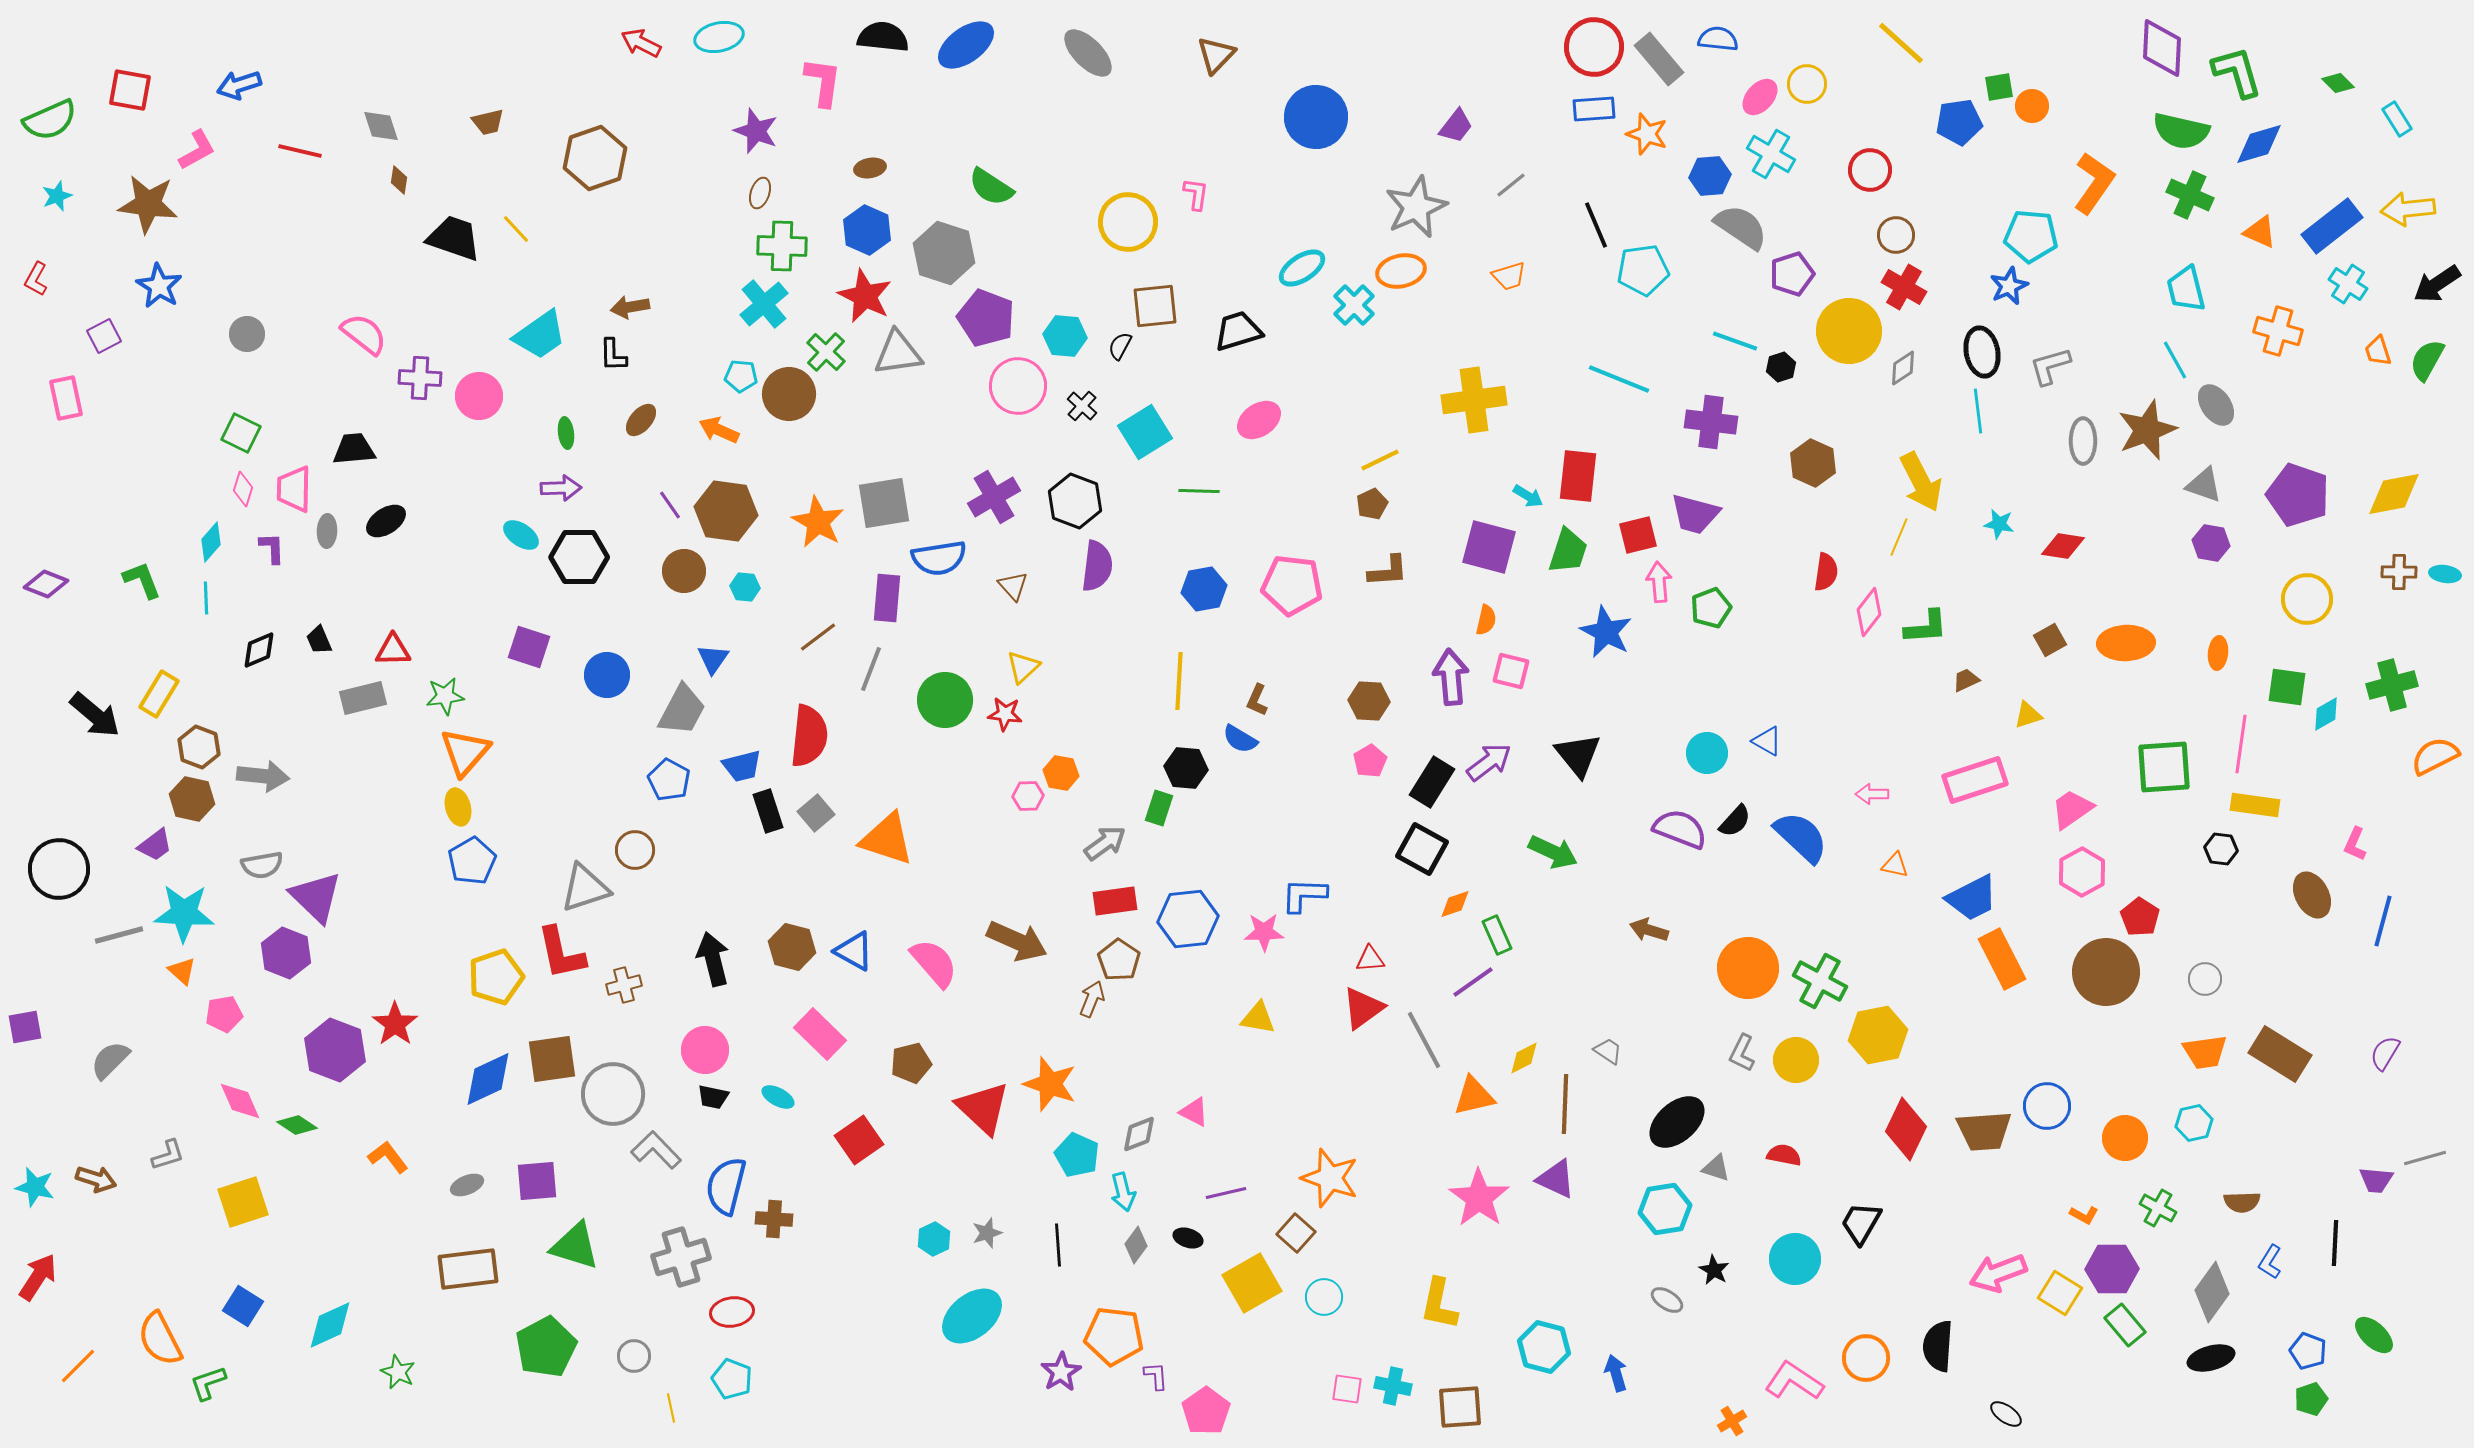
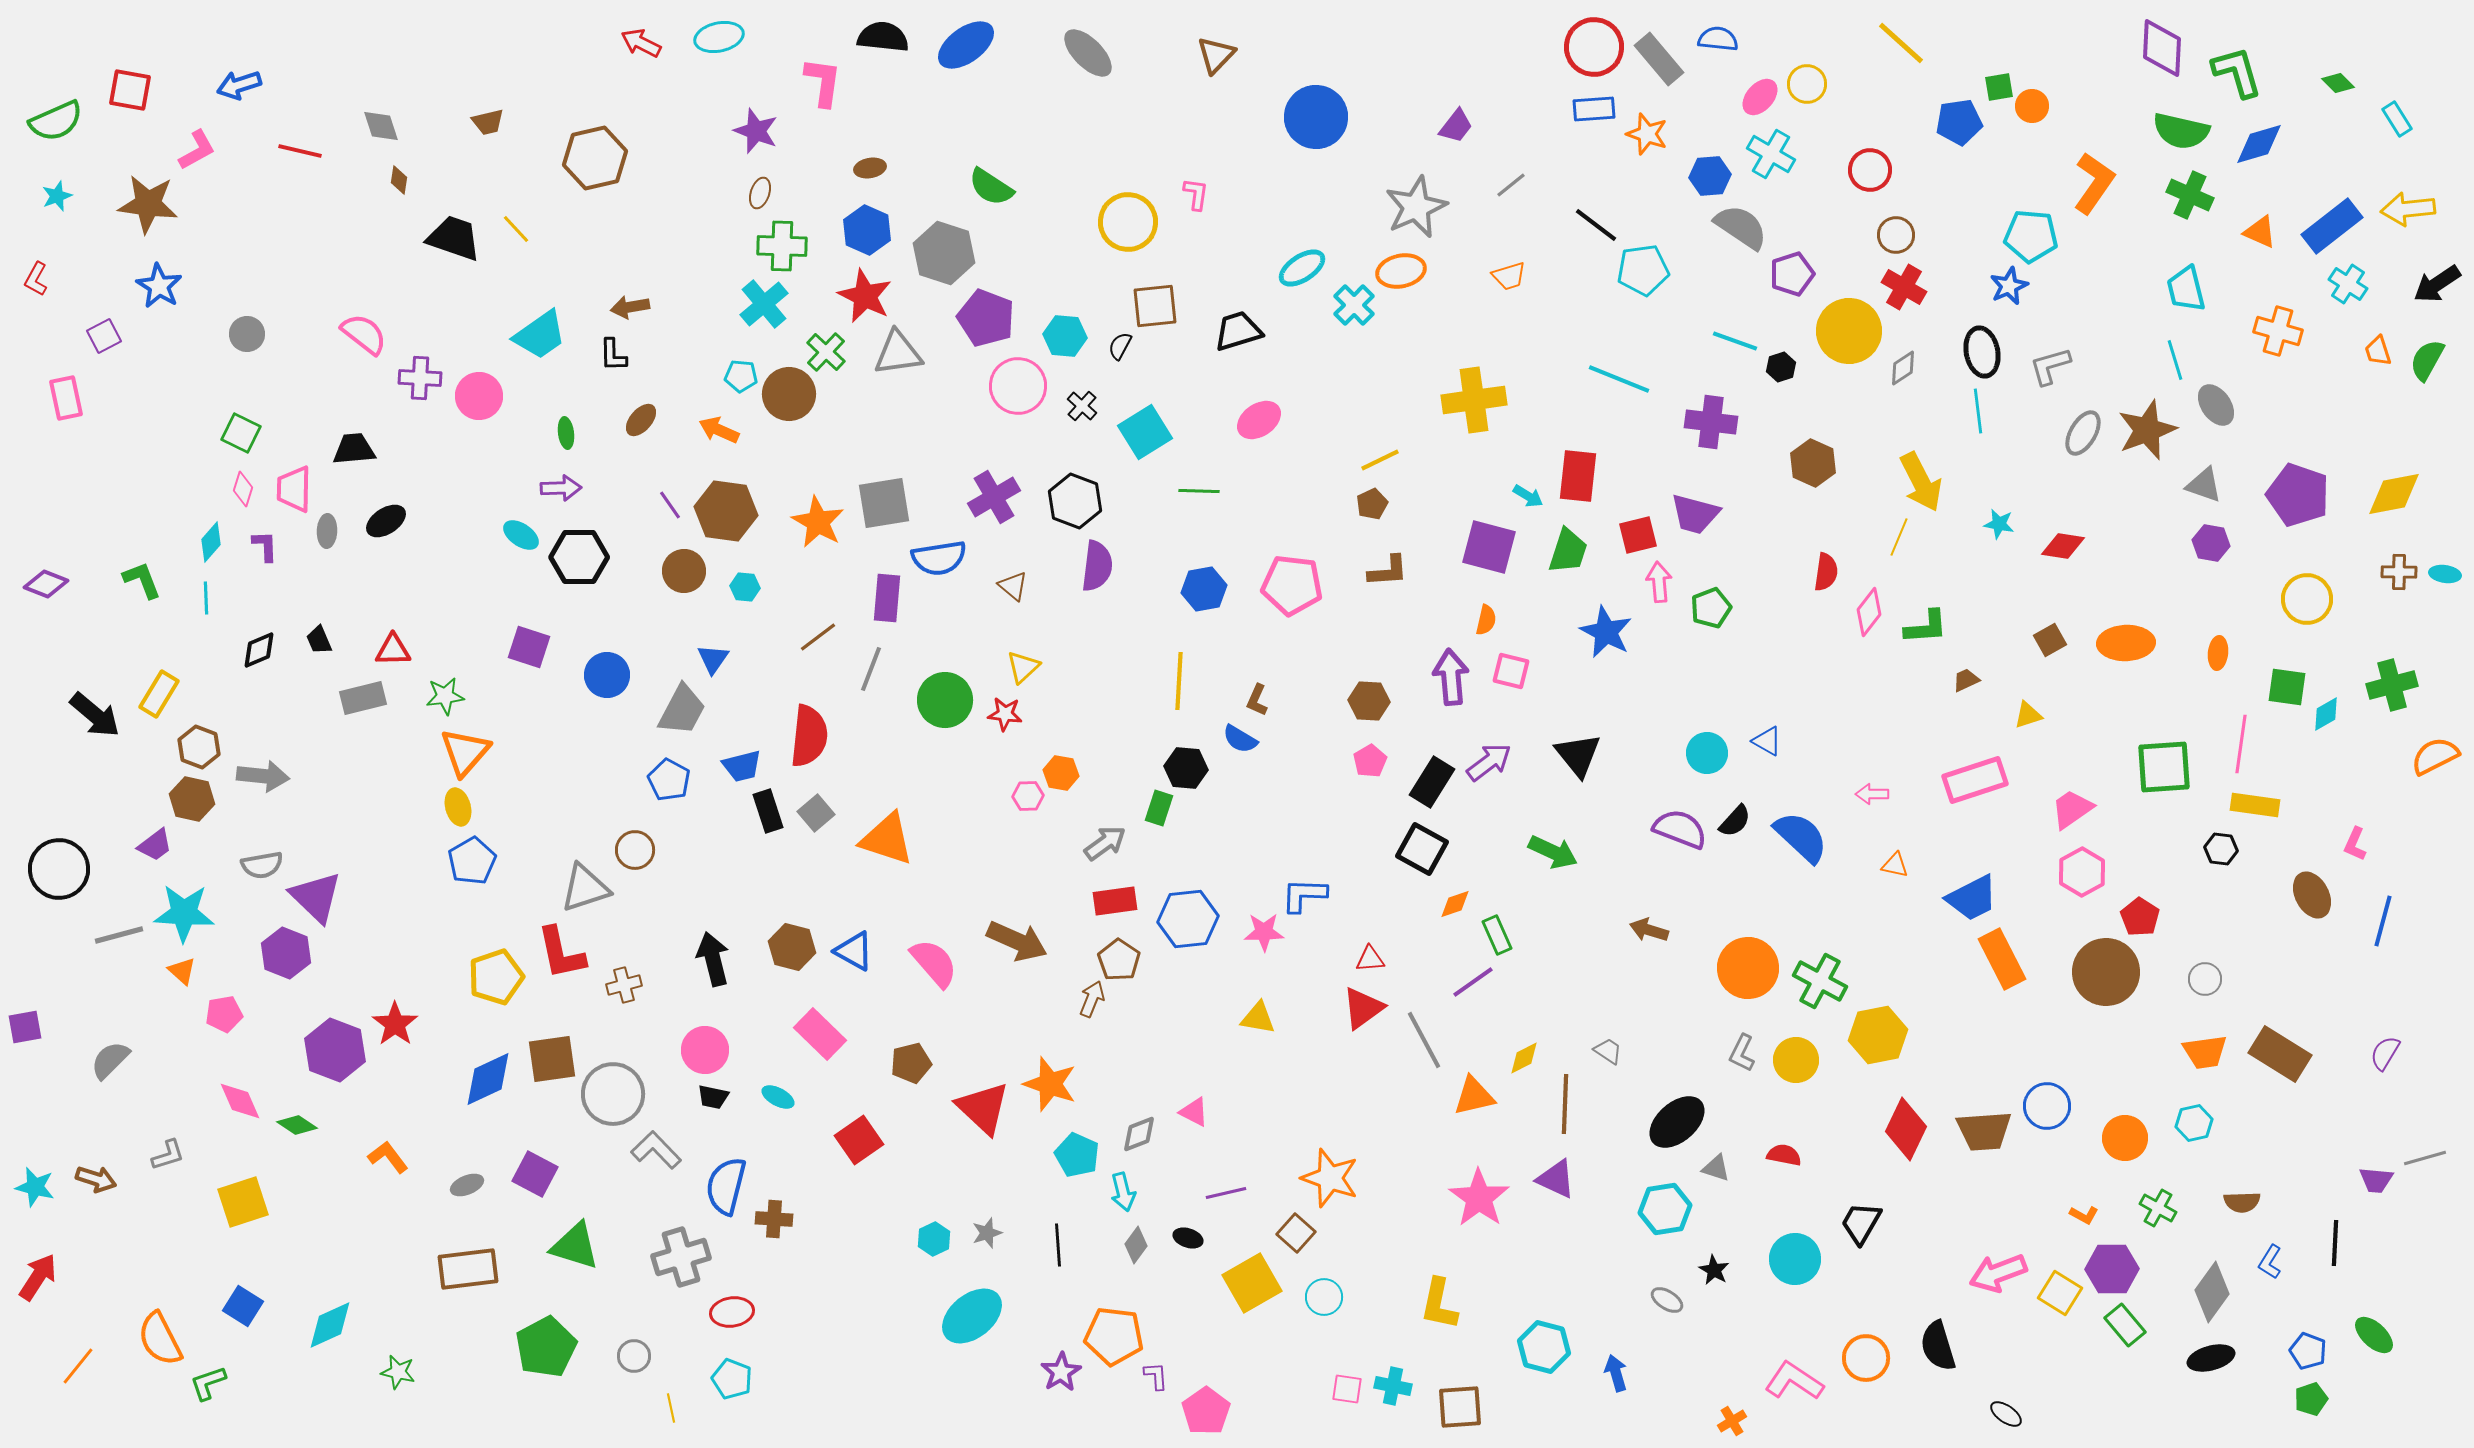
green semicircle at (50, 120): moved 6 px right, 1 px down
brown hexagon at (595, 158): rotated 6 degrees clockwise
black line at (1596, 225): rotated 30 degrees counterclockwise
cyan line at (2175, 360): rotated 12 degrees clockwise
gray ellipse at (2083, 441): moved 8 px up; rotated 30 degrees clockwise
purple L-shape at (272, 548): moved 7 px left, 2 px up
brown triangle at (1013, 586): rotated 8 degrees counterclockwise
purple square at (537, 1181): moved 2 px left, 7 px up; rotated 33 degrees clockwise
black semicircle at (1938, 1346): rotated 21 degrees counterclockwise
orange line at (78, 1366): rotated 6 degrees counterclockwise
green star at (398, 1372): rotated 12 degrees counterclockwise
